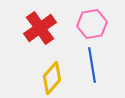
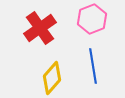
pink hexagon: moved 5 px up; rotated 12 degrees counterclockwise
blue line: moved 1 px right, 1 px down
